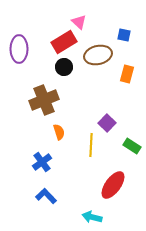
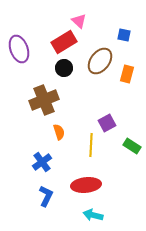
pink triangle: moved 1 px up
purple ellipse: rotated 20 degrees counterclockwise
brown ellipse: moved 2 px right, 6 px down; rotated 40 degrees counterclockwise
black circle: moved 1 px down
purple square: rotated 18 degrees clockwise
red ellipse: moved 27 px left; rotated 48 degrees clockwise
blue L-shape: rotated 70 degrees clockwise
cyan arrow: moved 1 px right, 2 px up
